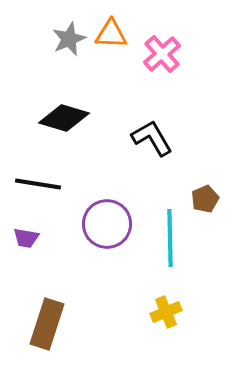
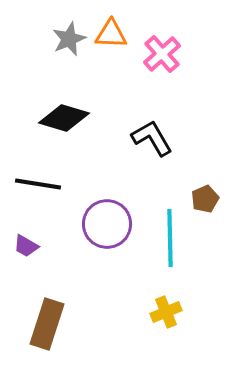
purple trapezoid: moved 8 px down; rotated 20 degrees clockwise
